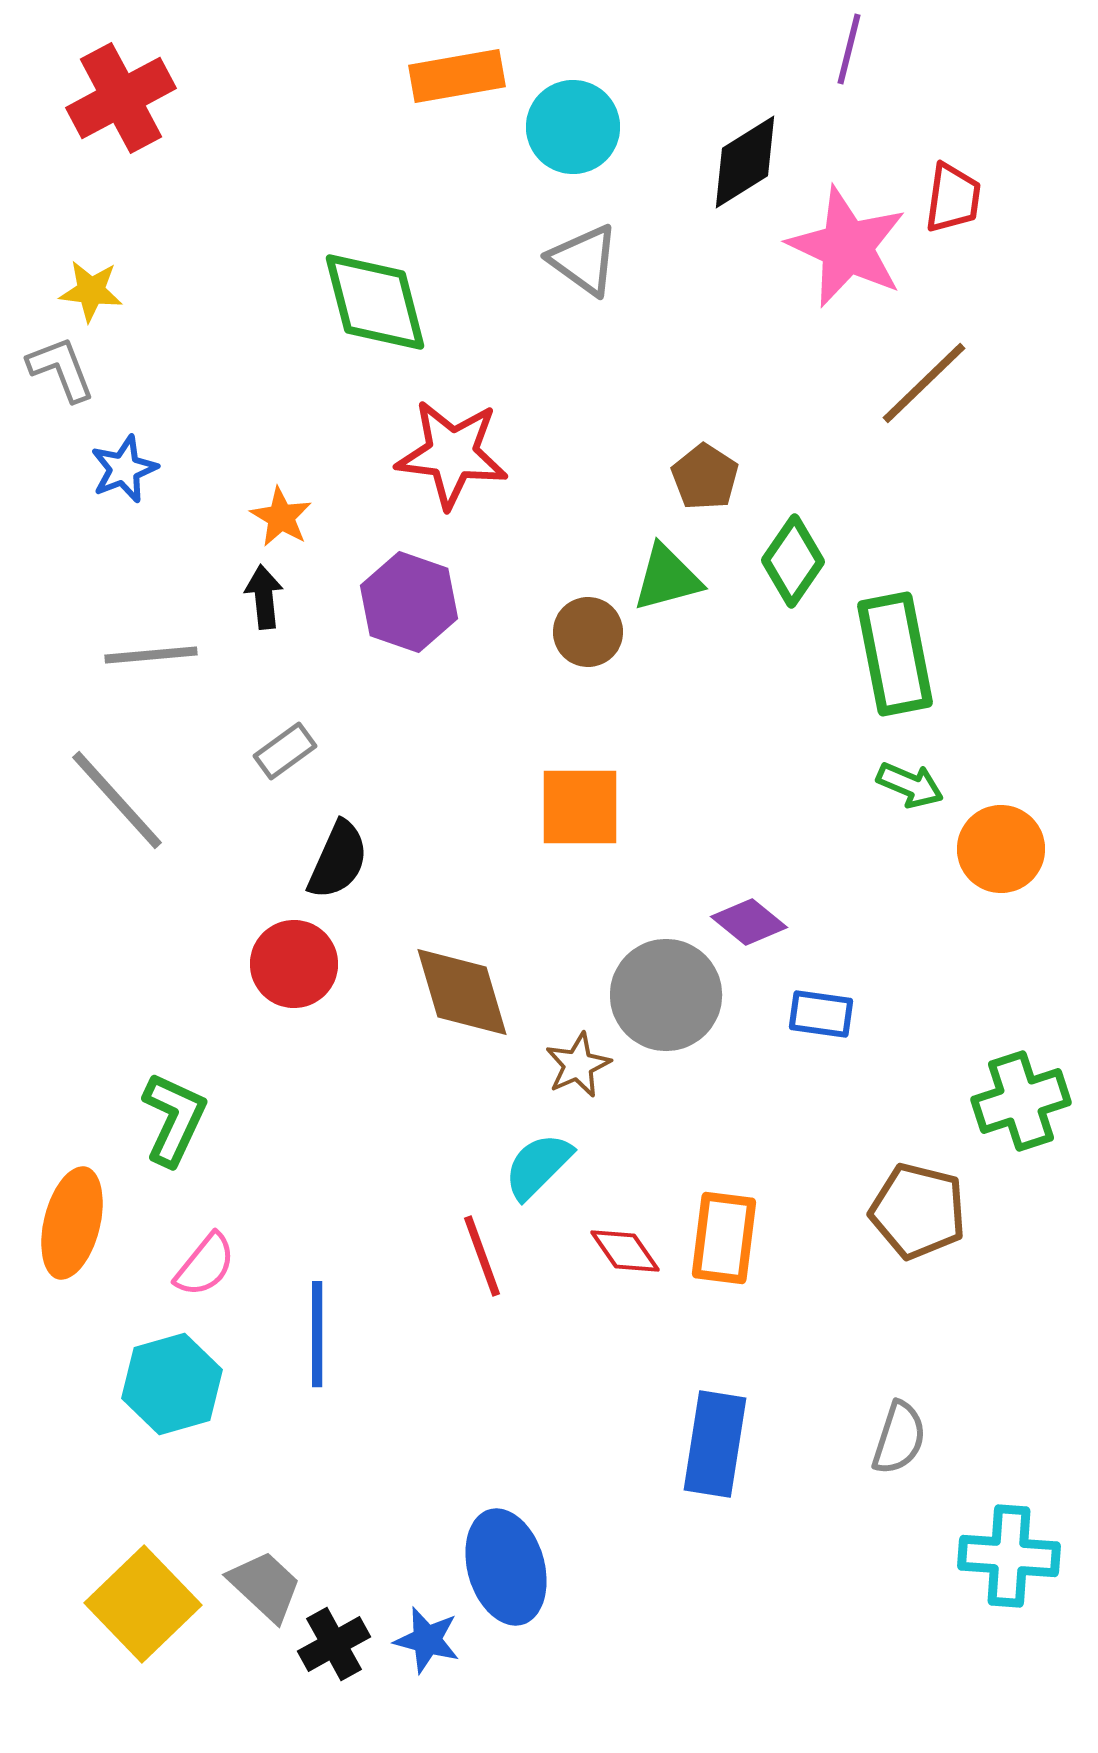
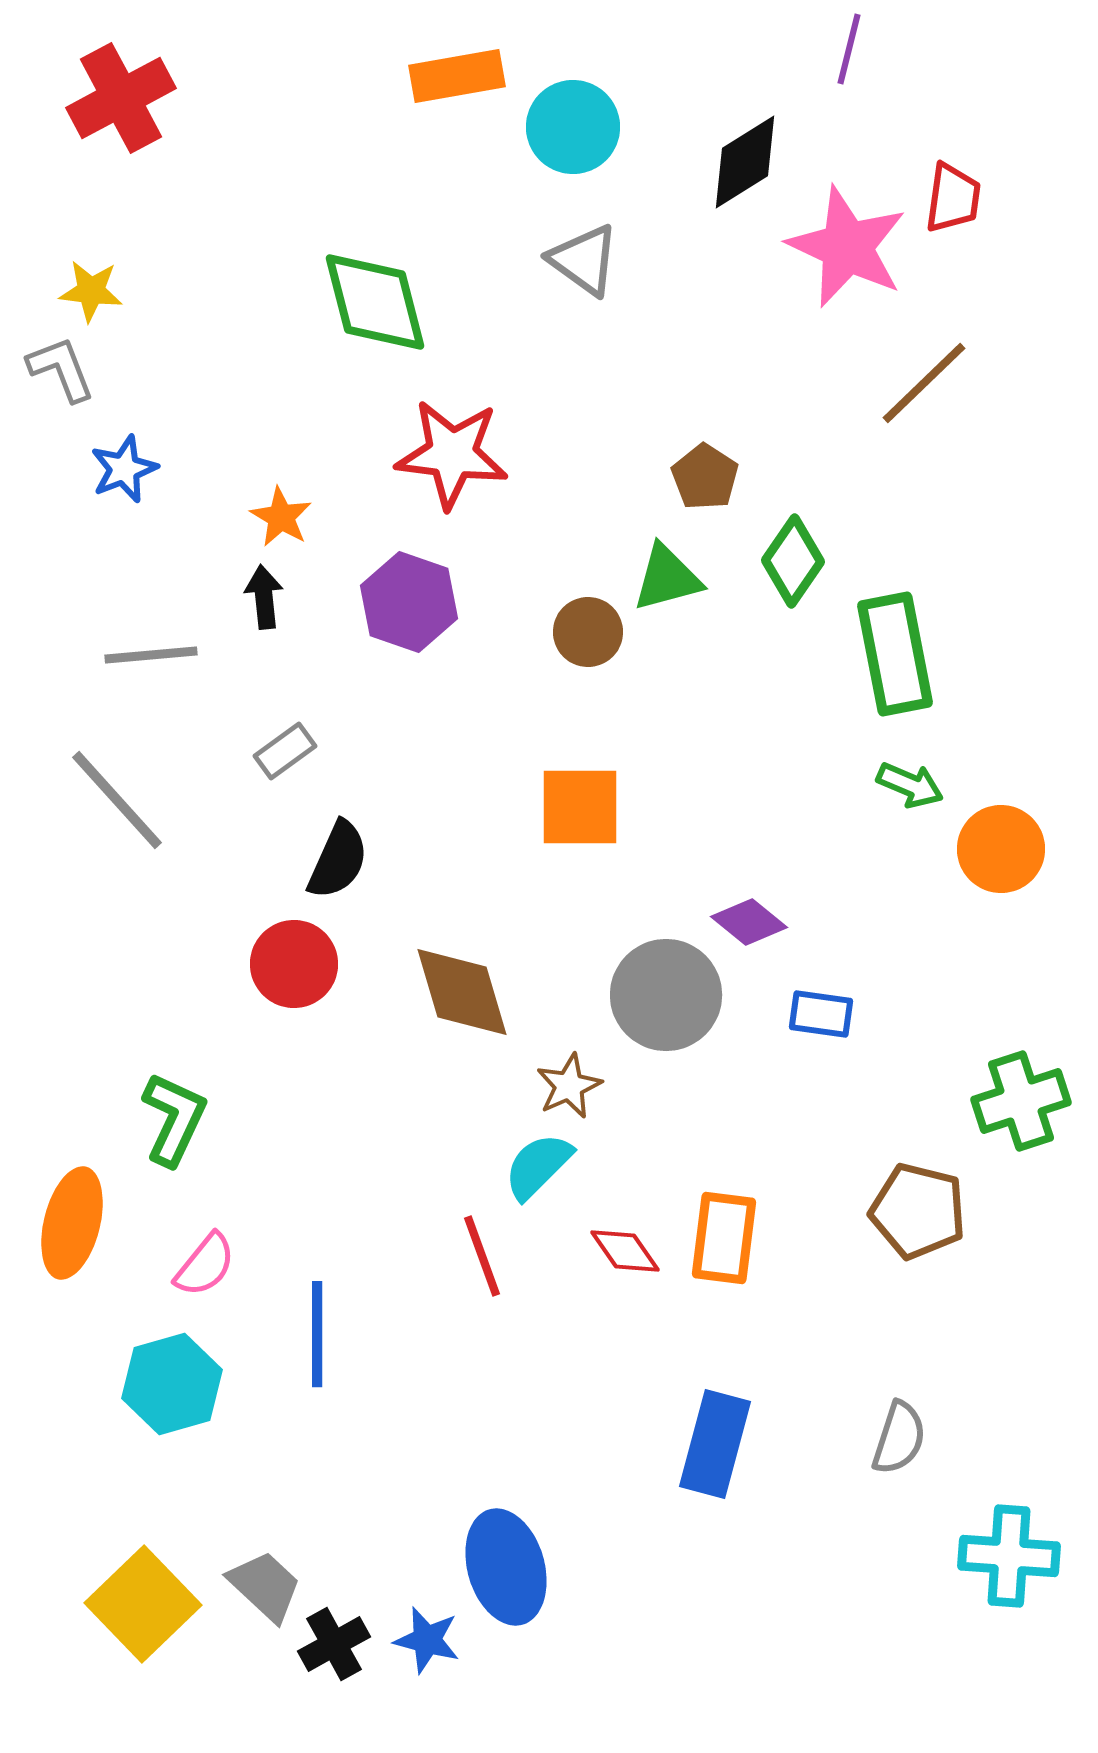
brown star at (578, 1065): moved 9 px left, 21 px down
blue rectangle at (715, 1444): rotated 6 degrees clockwise
